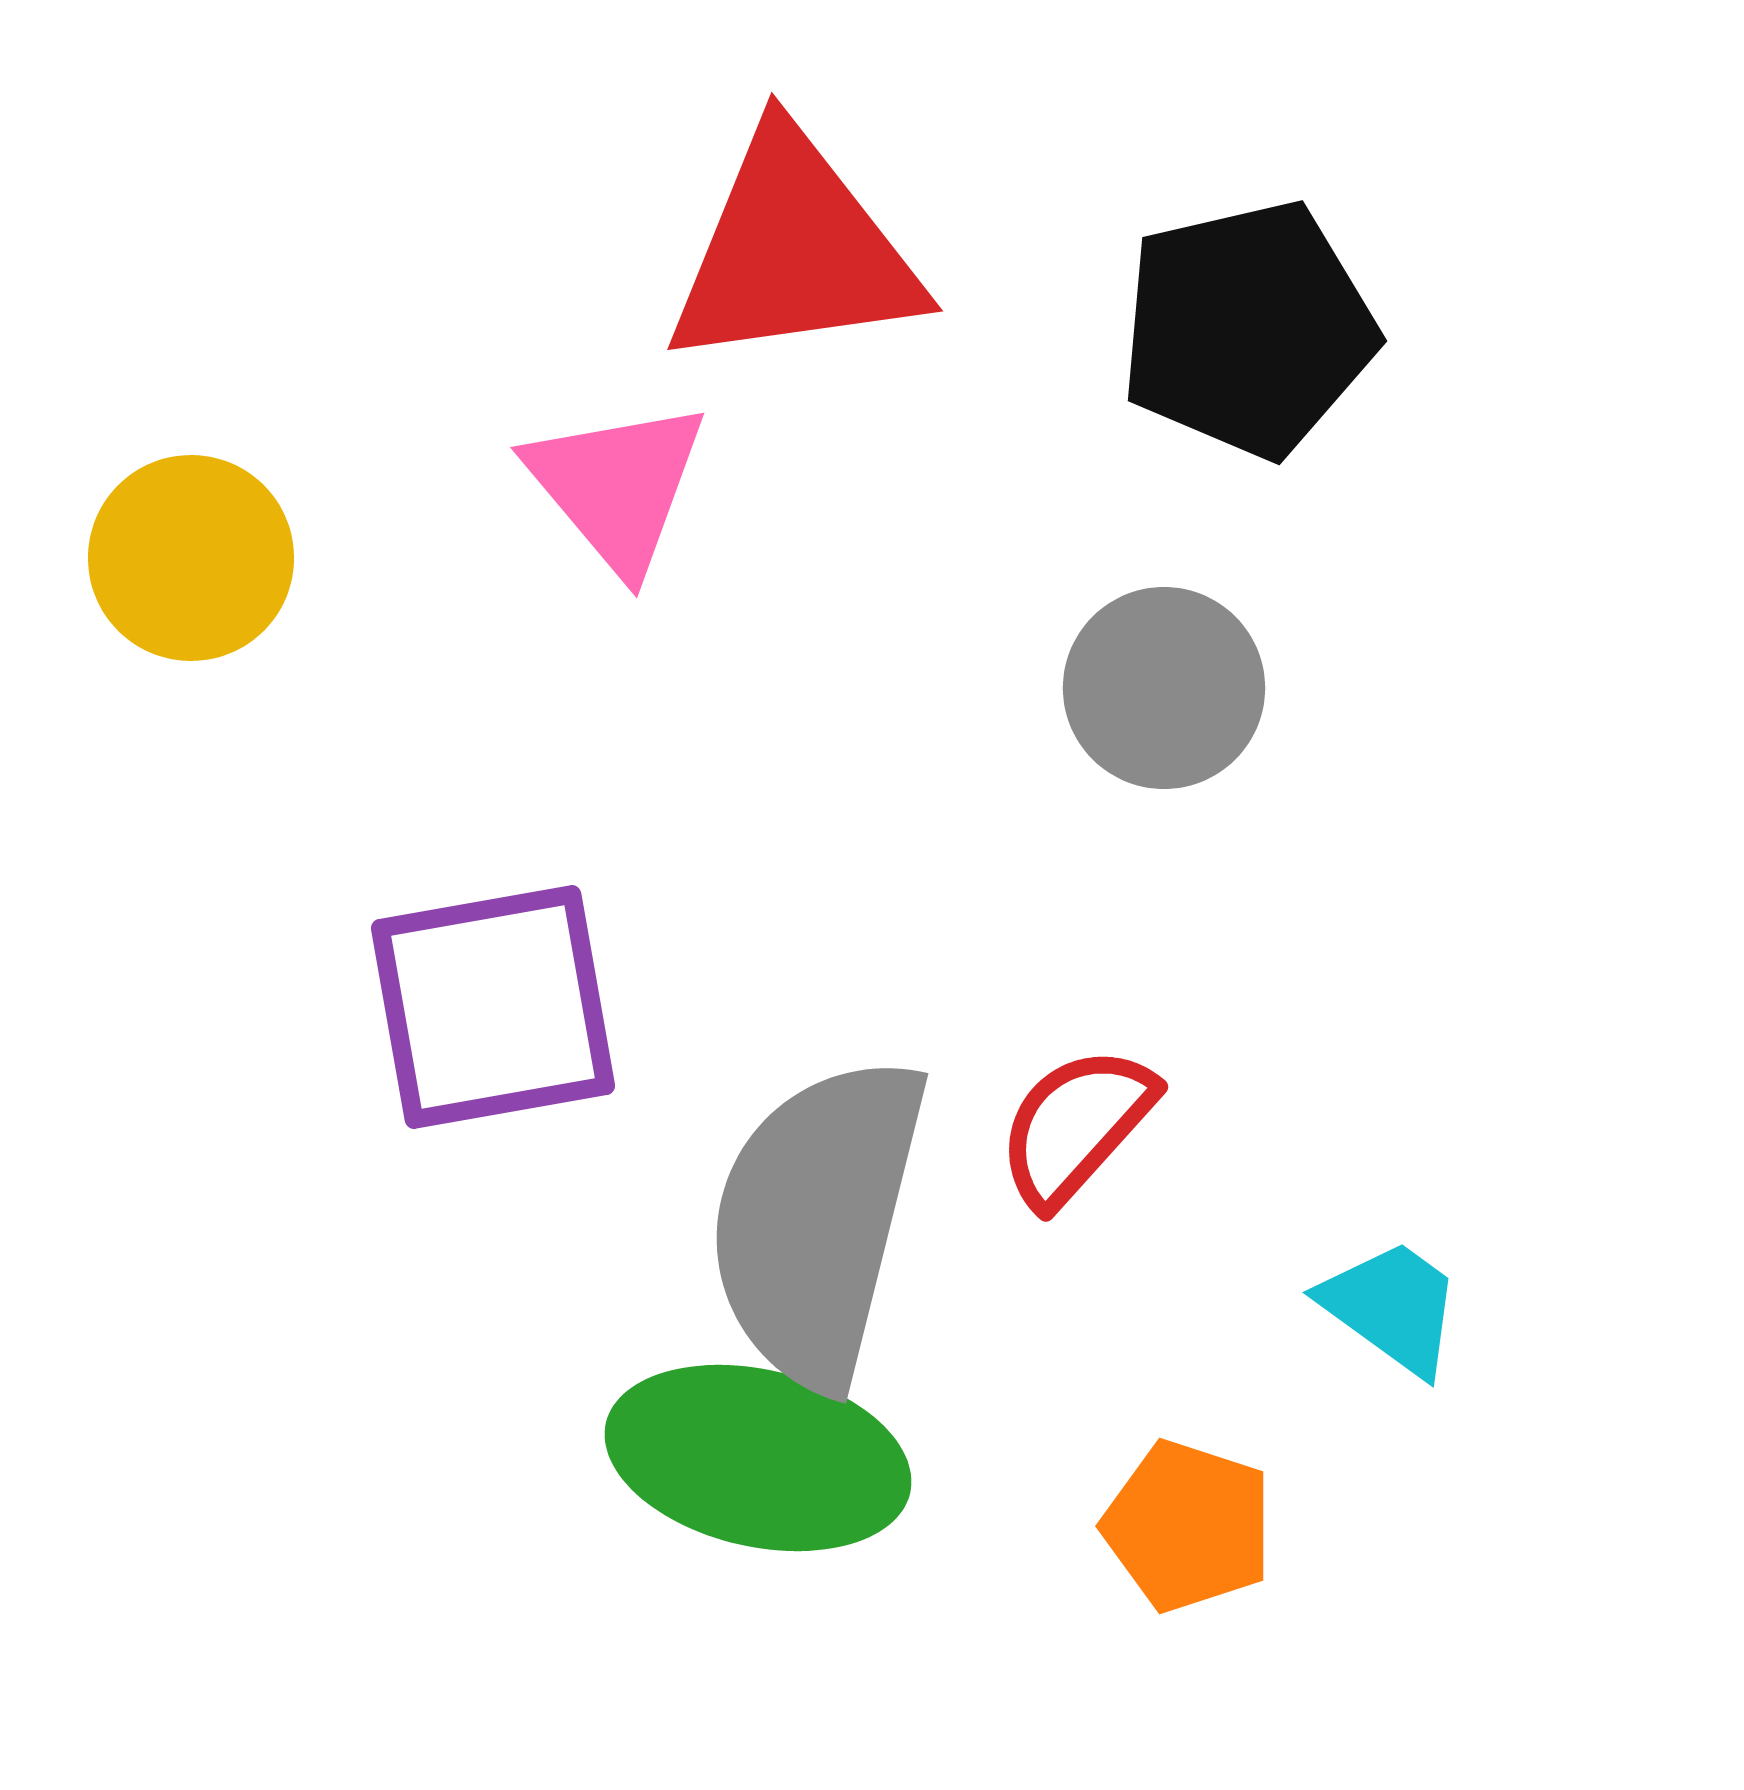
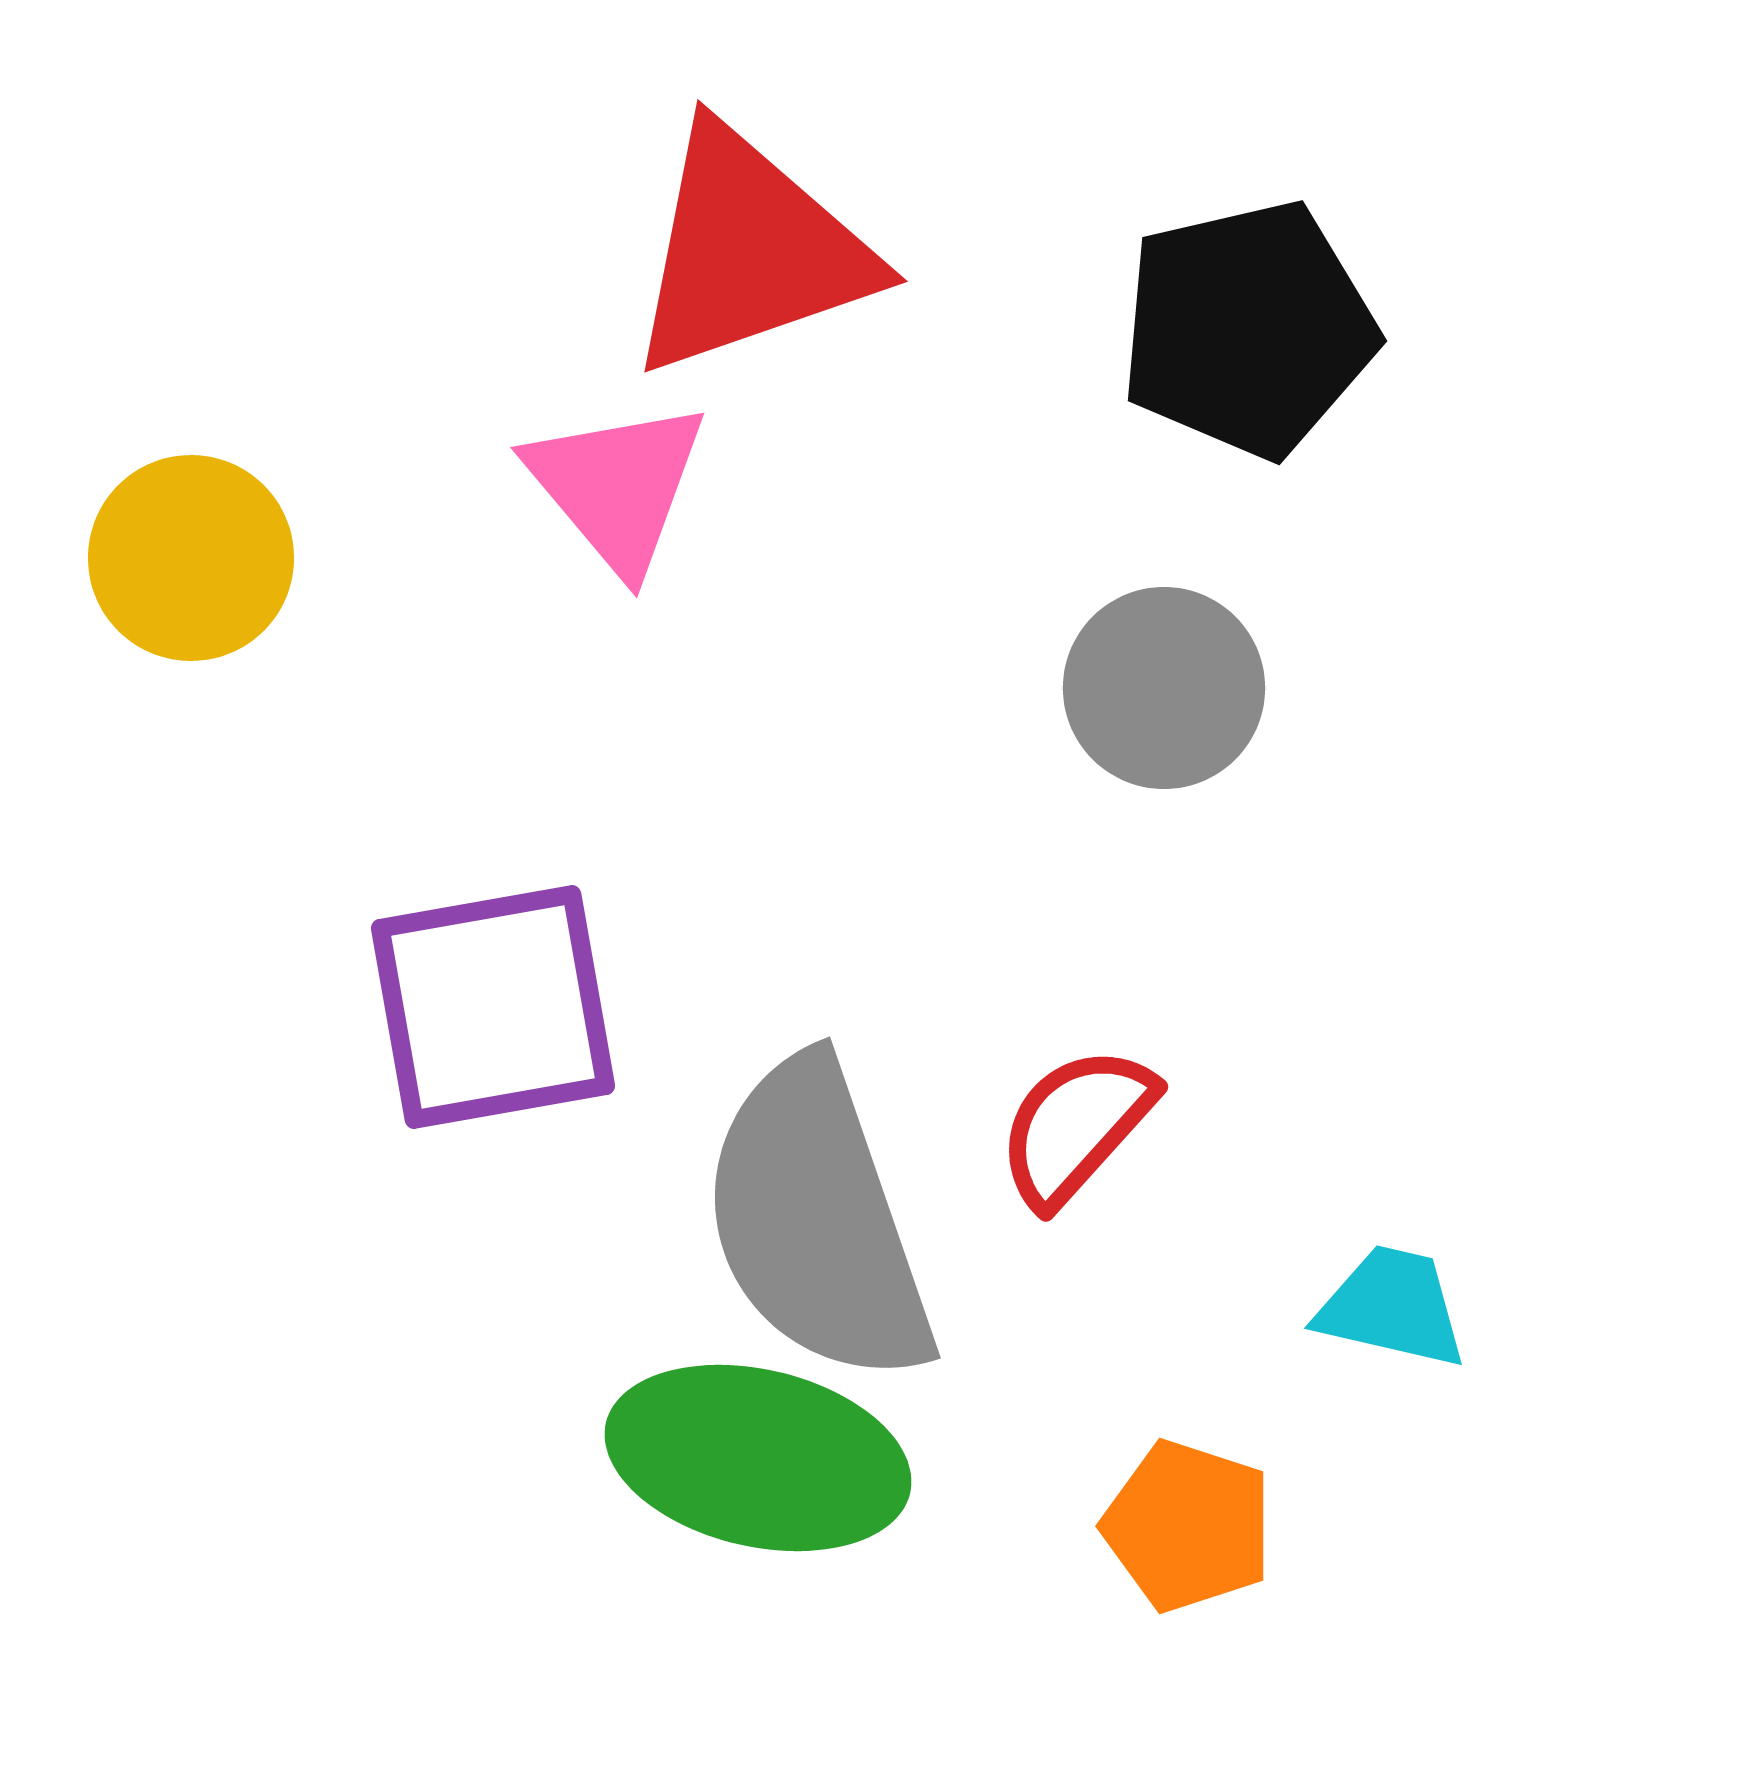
red triangle: moved 44 px left; rotated 11 degrees counterclockwise
gray semicircle: rotated 33 degrees counterclockwise
cyan trapezoid: rotated 23 degrees counterclockwise
